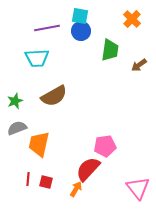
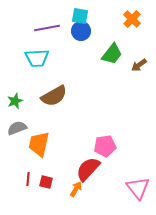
green trapezoid: moved 2 px right, 4 px down; rotated 30 degrees clockwise
